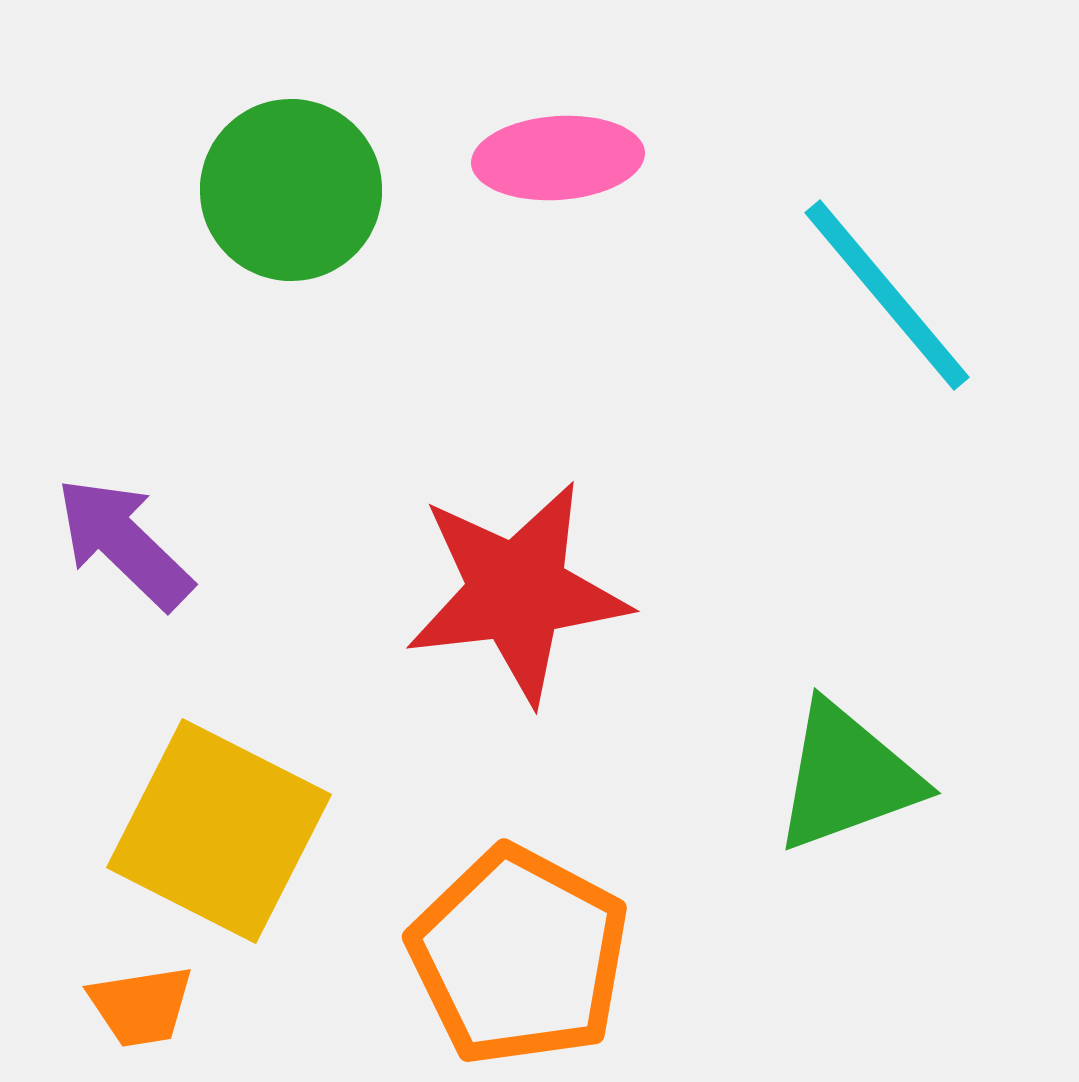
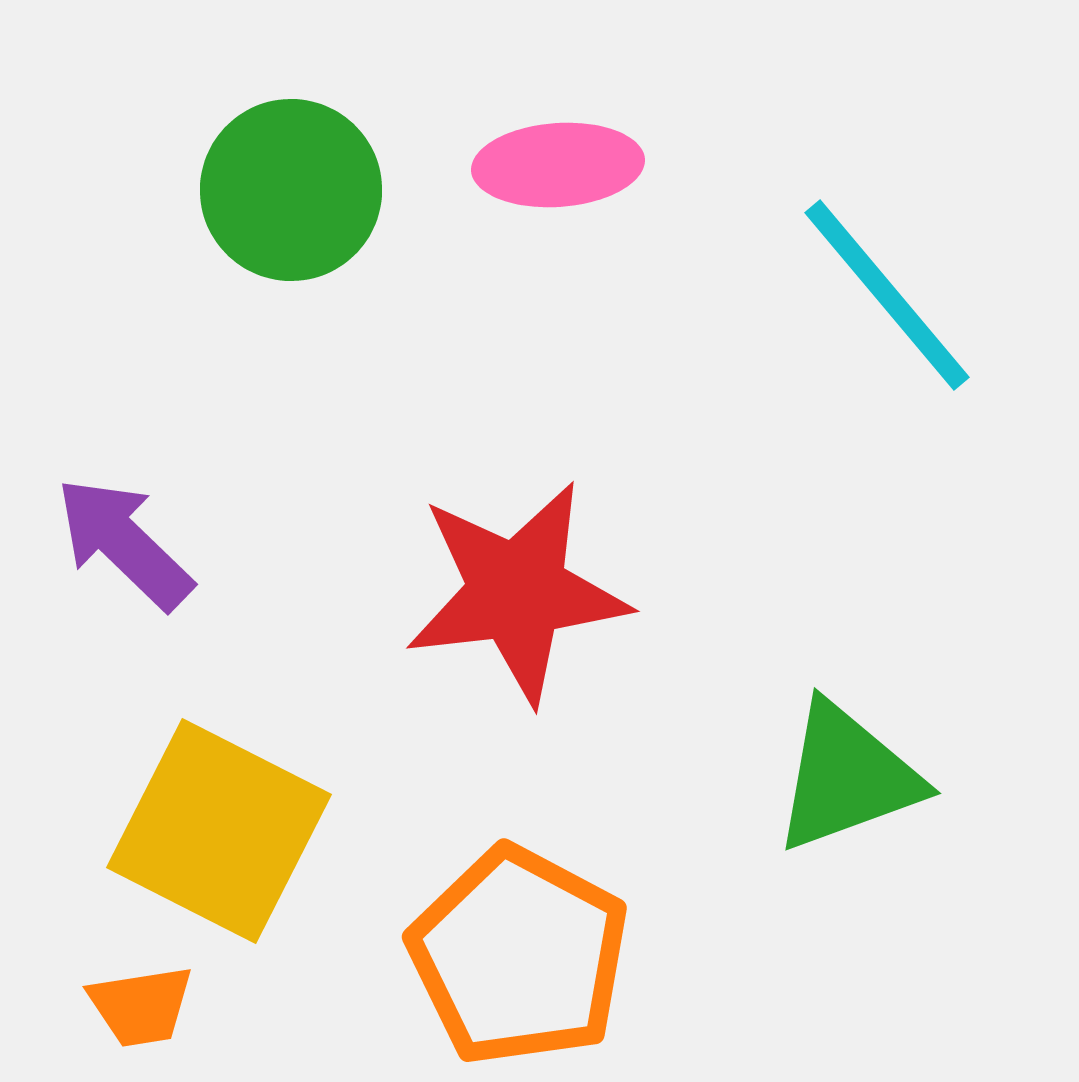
pink ellipse: moved 7 px down
